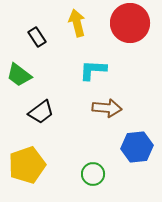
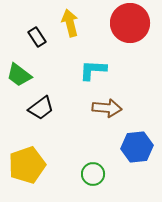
yellow arrow: moved 7 px left
black trapezoid: moved 4 px up
